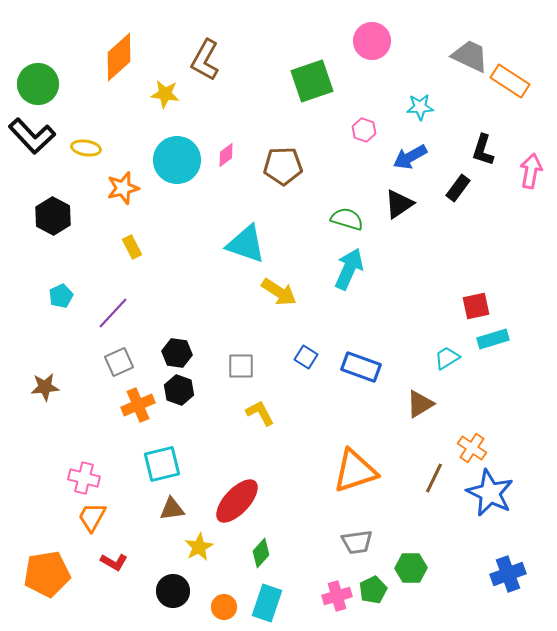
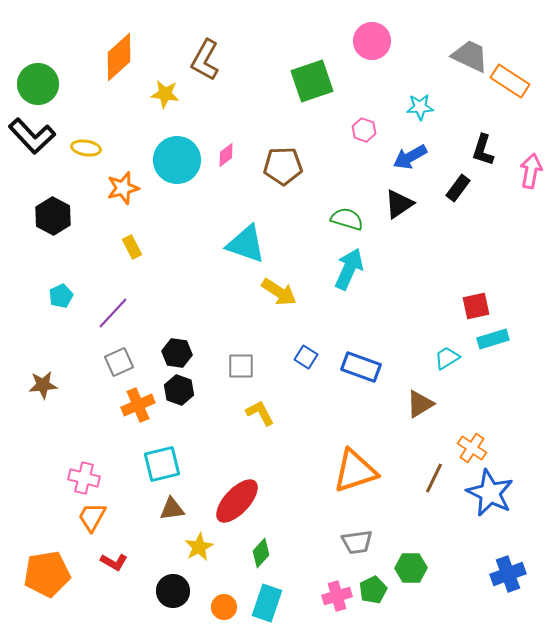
brown star at (45, 387): moved 2 px left, 2 px up
